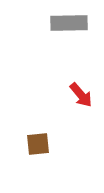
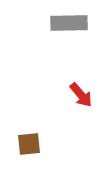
brown square: moved 9 px left
